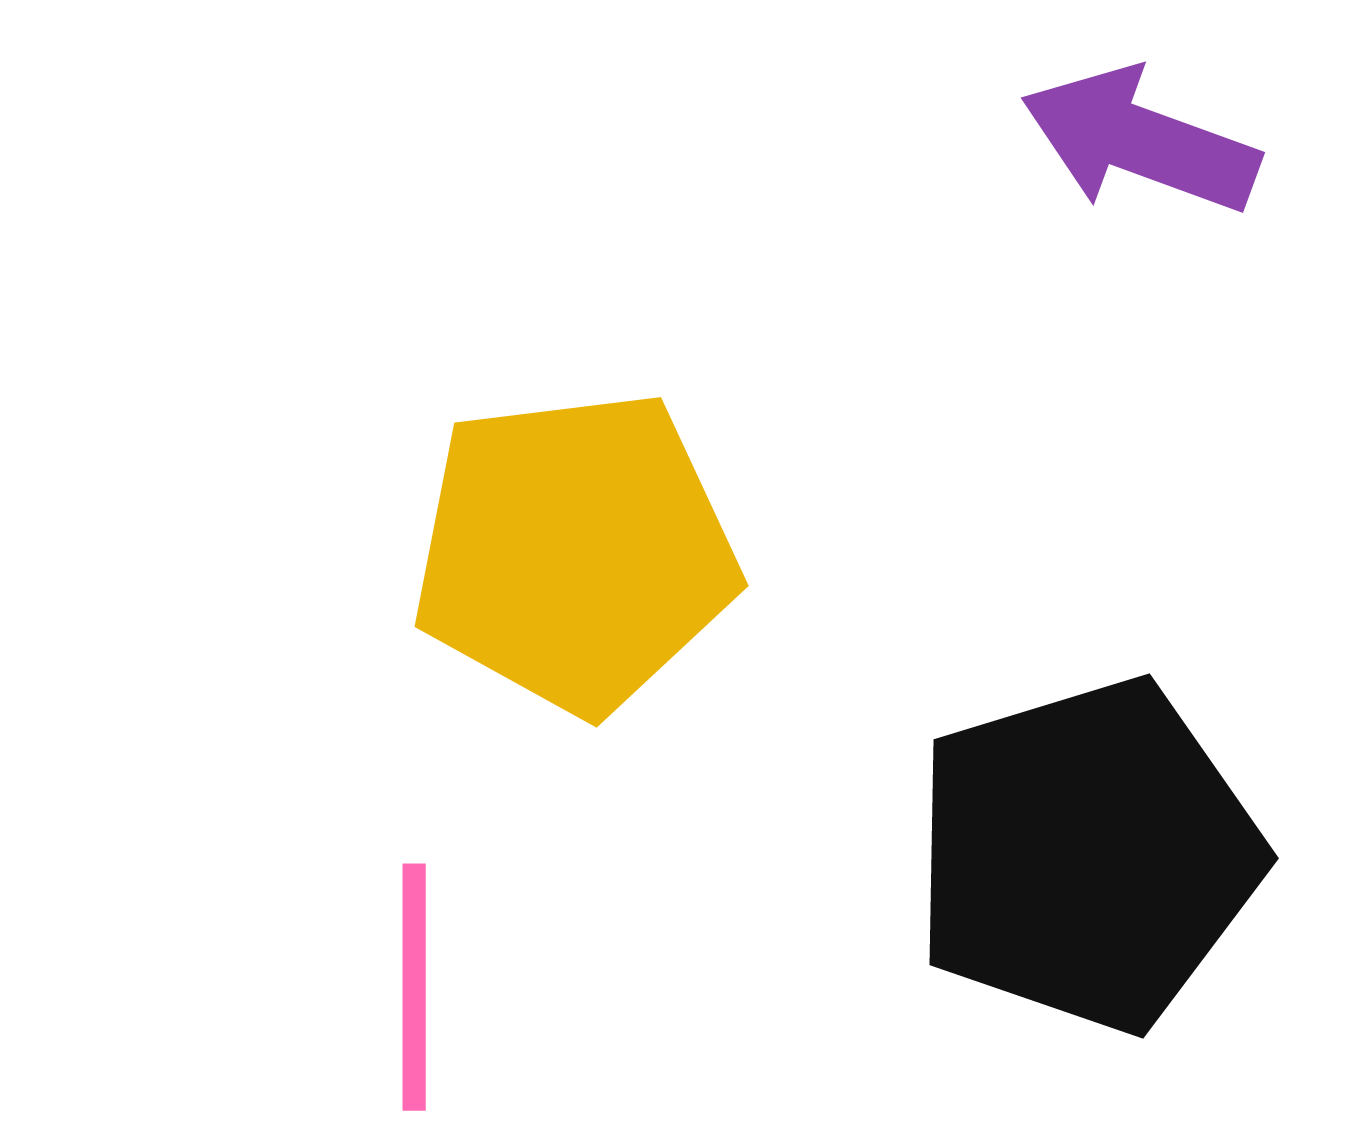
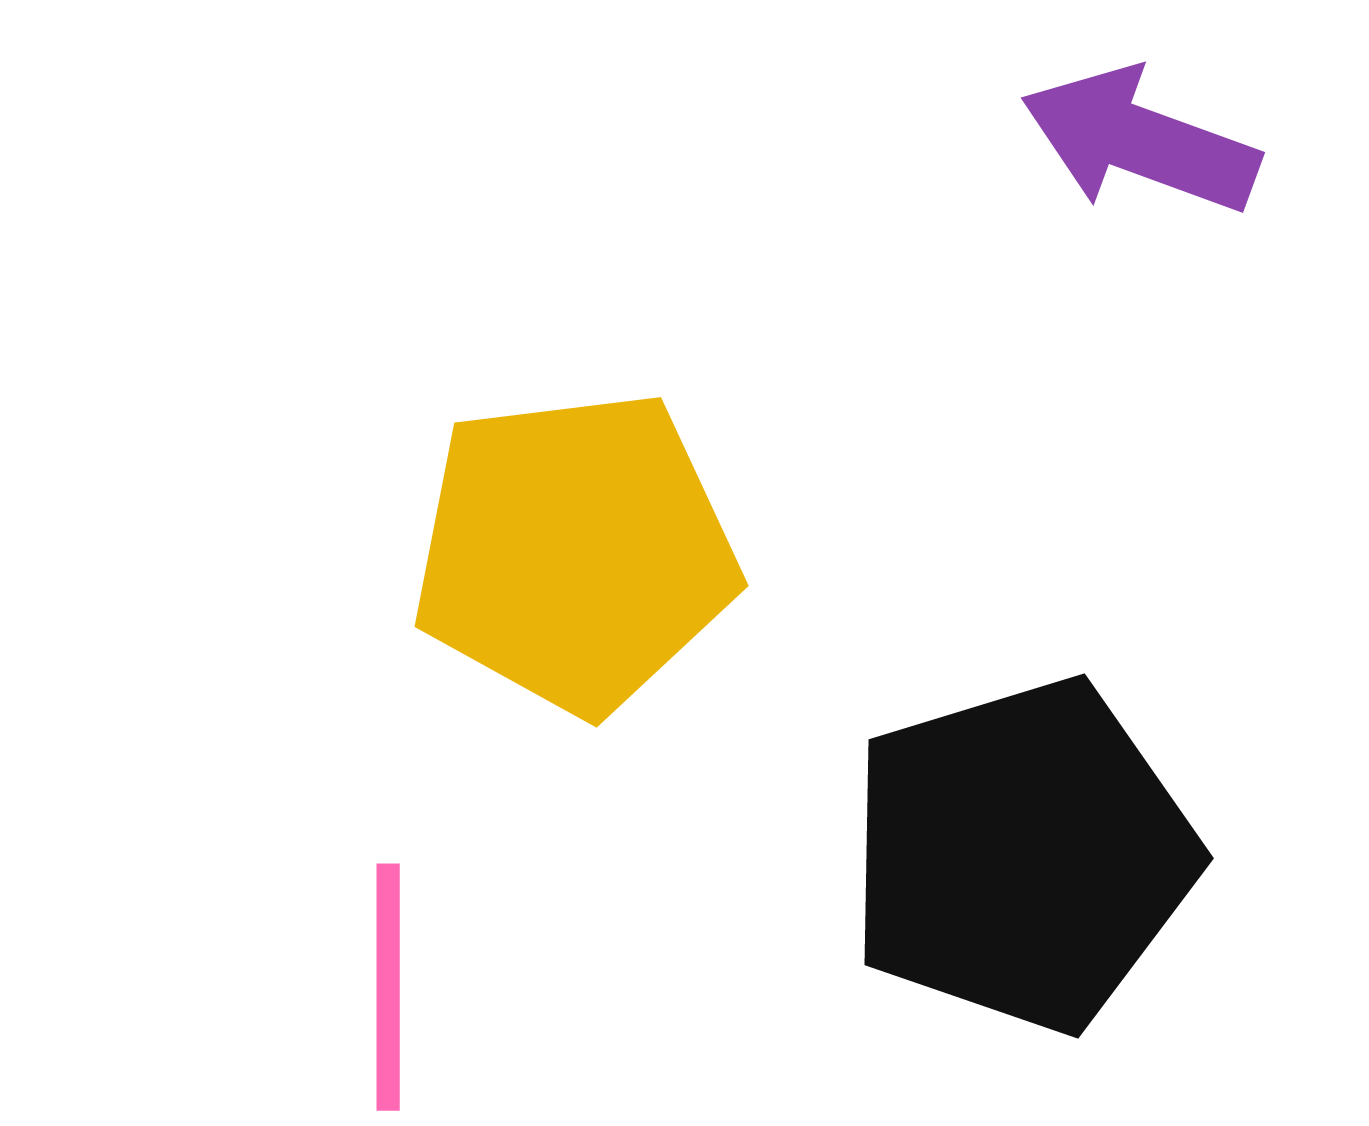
black pentagon: moved 65 px left
pink line: moved 26 px left
